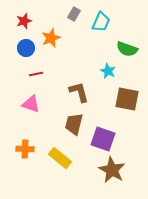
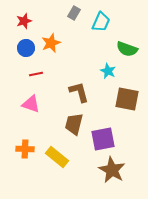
gray rectangle: moved 1 px up
orange star: moved 5 px down
purple square: rotated 30 degrees counterclockwise
yellow rectangle: moved 3 px left, 1 px up
